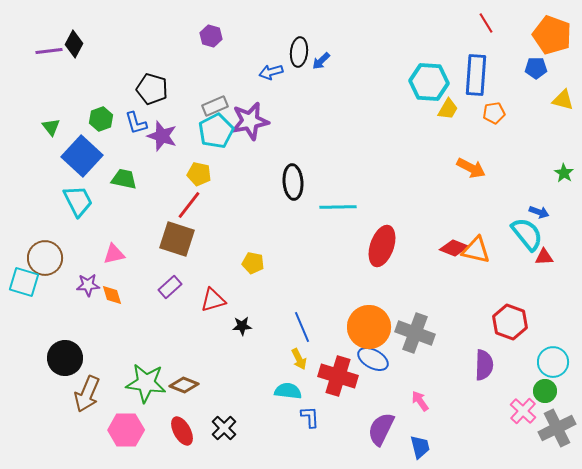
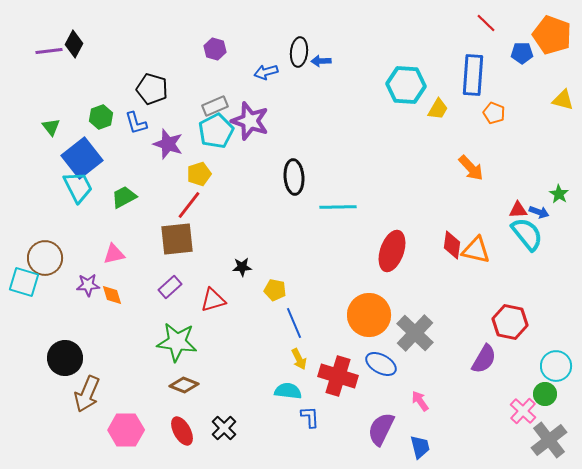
red line at (486, 23): rotated 15 degrees counterclockwise
purple hexagon at (211, 36): moved 4 px right, 13 px down
blue arrow at (321, 61): rotated 42 degrees clockwise
blue pentagon at (536, 68): moved 14 px left, 15 px up
blue arrow at (271, 72): moved 5 px left
blue rectangle at (476, 75): moved 3 px left
cyan hexagon at (429, 82): moved 23 px left, 3 px down
yellow trapezoid at (448, 109): moved 10 px left
orange pentagon at (494, 113): rotated 30 degrees clockwise
green hexagon at (101, 119): moved 2 px up
purple star at (250, 121): rotated 30 degrees clockwise
purple star at (162, 136): moved 6 px right, 8 px down
blue square at (82, 156): moved 2 px down; rotated 9 degrees clockwise
orange arrow at (471, 168): rotated 20 degrees clockwise
green star at (564, 173): moved 5 px left, 21 px down
yellow pentagon at (199, 174): rotated 30 degrees counterclockwise
green trapezoid at (124, 179): moved 18 px down; rotated 40 degrees counterclockwise
black ellipse at (293, 182): moved 1 px right, 5 px up
cyan trapezoid at (78, 201): moved 14 px up
brown square at (177, 239): rotated 24 degrees counterclockwise
red ellipse at (382, 246): moved 10 px right, 5 px down
red diamond at (454, 248): moved 2 px left, 3 px up; rotated 76 degrees clockwise
red triangle at (544, 257): moved 26 px left, 47 px up
yellow pentagon at (253, 263): moved 22 px right, 27 px down
red hexagon at (510, 322): rotated 8 degrees counterclockwise
black star at (242, 326): moved 59 px up
blue line at (302, 327): moved 8 px left, 4 px up
orange circle at (369, 327): moved 12 px up
gray cross at (415, 333): rotated 24 degrees clockwise
blue ellipse at (373, 359): moved 8 px right, 5 px down
cyan circle at (553, 362): moved 3 px right, 4 px down
purple semicircle at (484, 365): moved 6 px up; rotated 28 degrees clockwise
green star at (146, 383): moved 31 px right, 41 px up
green circle at (545, 391): moved 3 px down
gray cross at (557, 428): moved 8 px left, 12 px down; rotated 12 degrees counterclockwise
